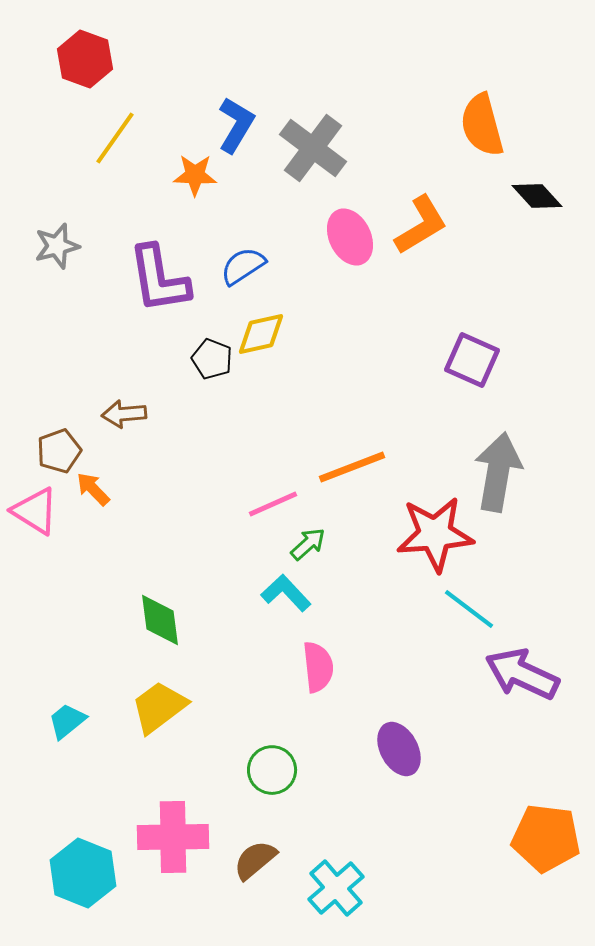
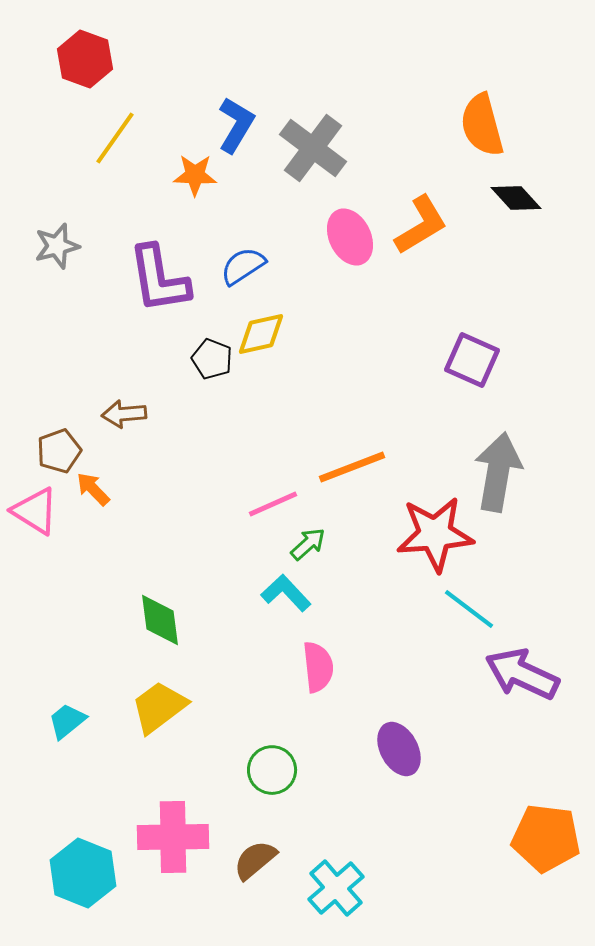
black diamond: moved 21 px left, 2 px down
